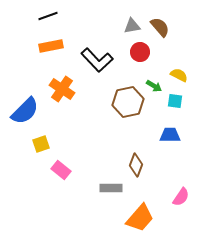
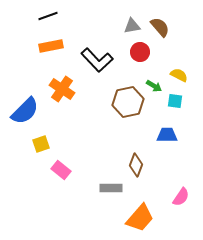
blue trapezoid: moved 3 px left
